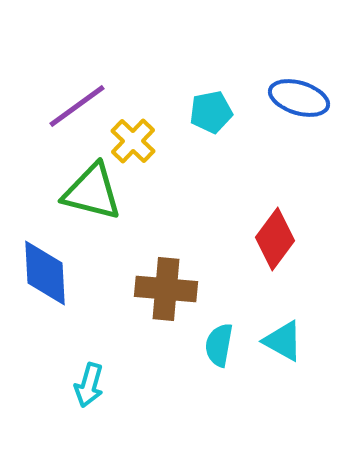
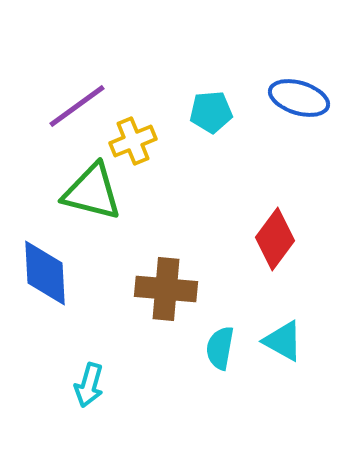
cyan pentagon: rotated 6 degrees clockwise
yellow cross: rotated 24 degrees clockwise
cyan semicircle: moved 1 px right, 3 px down
